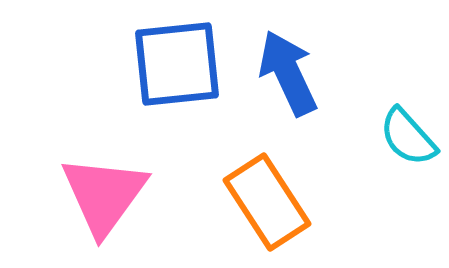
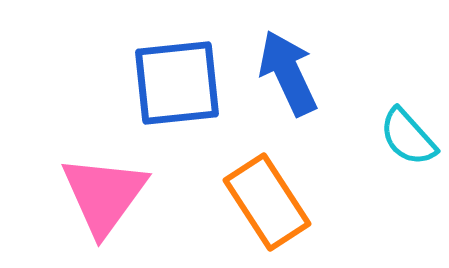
blue square: moved 19 px down
